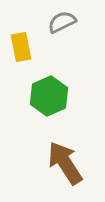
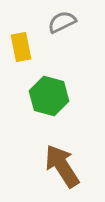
green hexagon: rotated 21 degrees counterclockwise
brown arrow: moved 3 px left, 3 px down
